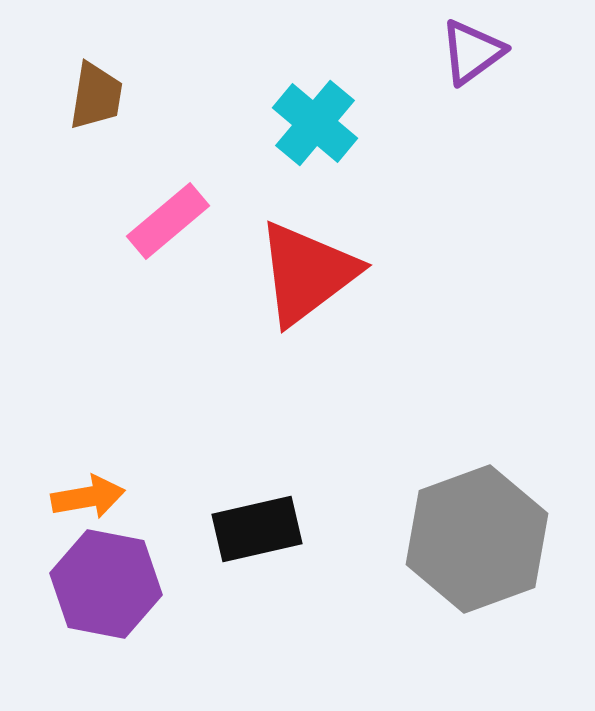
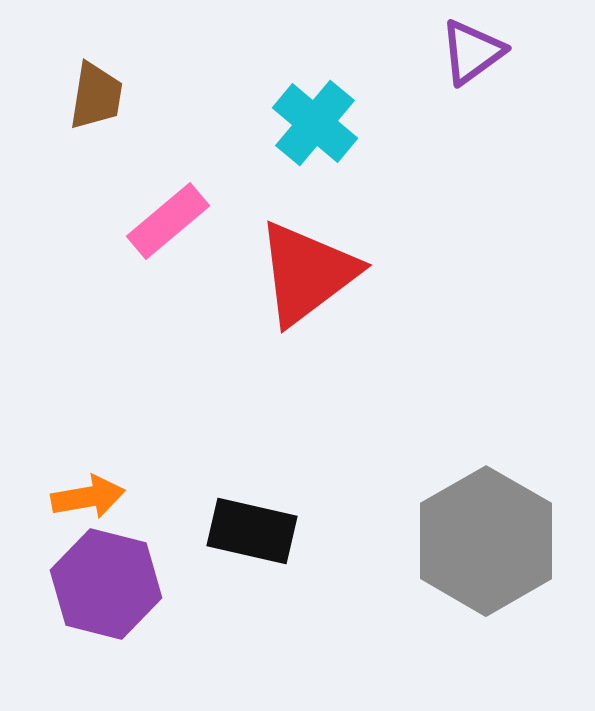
black rectangle: moved 5 px left, 2 px down; rotated 26 degrees clockwise
gray hexagon: moved 9 px right, 2 px down; rotated 10 degrees counterclockwise
purple hexagon: rotated 3 degrees clockwise
